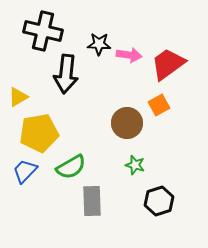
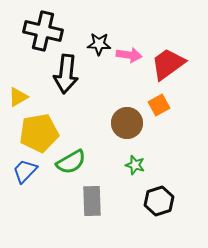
green semicircle: moved 5 px up
